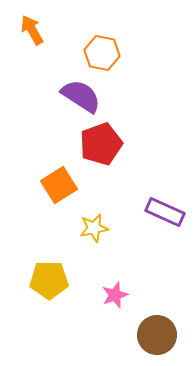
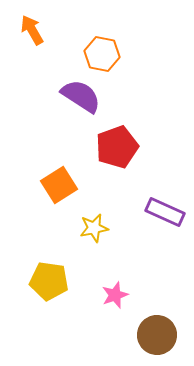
orange hexagon: moved 1 px down
red pentagon: moved 16 px right, 3 px down
yellow pentagon: moved 1 px down; rotated 9 degrees clockwise
